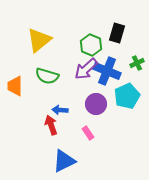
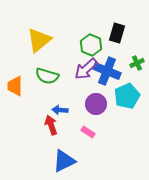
pink rectangle: moved 1 px up; rotated 24 degrees counterclockwise
